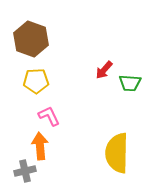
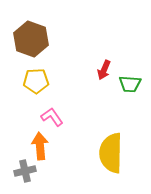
red arrow: rotated 18 degrees counterclockwise
green trapezoid: moved 1 px down
pink L-shape: moved 3 px right, 1 px down; rotated 10 degrees counterclockwise
yellow semicircle: moved 6 px left
